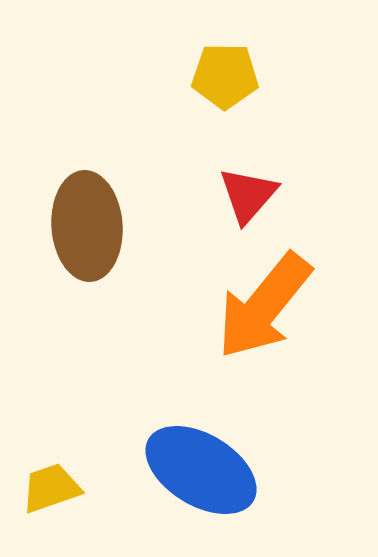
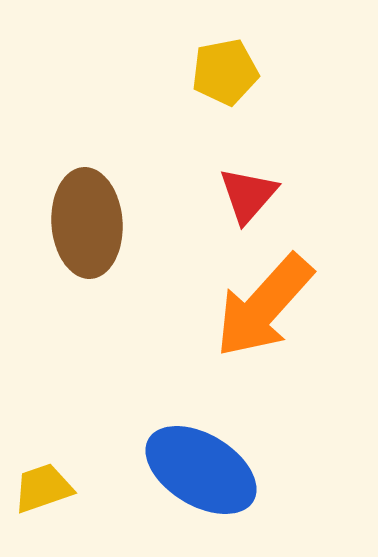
yellow pentagon: moved 4 px up; rotated 12 degrees counterclockwise
brown ellipse: moved 3 px up
orange arrow: rotated 3 degrees clockwise
yellow trapezoid: moved 8 px left
